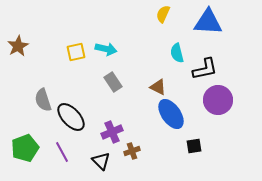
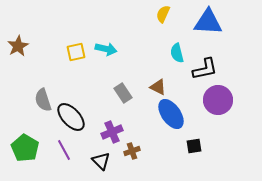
gray rectangle: moved 10 px right, 11 px down
green pentagon: rotated 20 degrees counterclockwise
purple line: moved 2 px right, 2 px up
